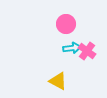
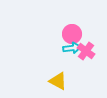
pink circle: moved 6 px right, 10 px down
pink cross: moved 1 px left
